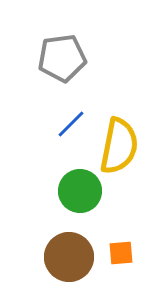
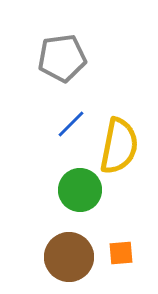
green circle: moved 1 px up
